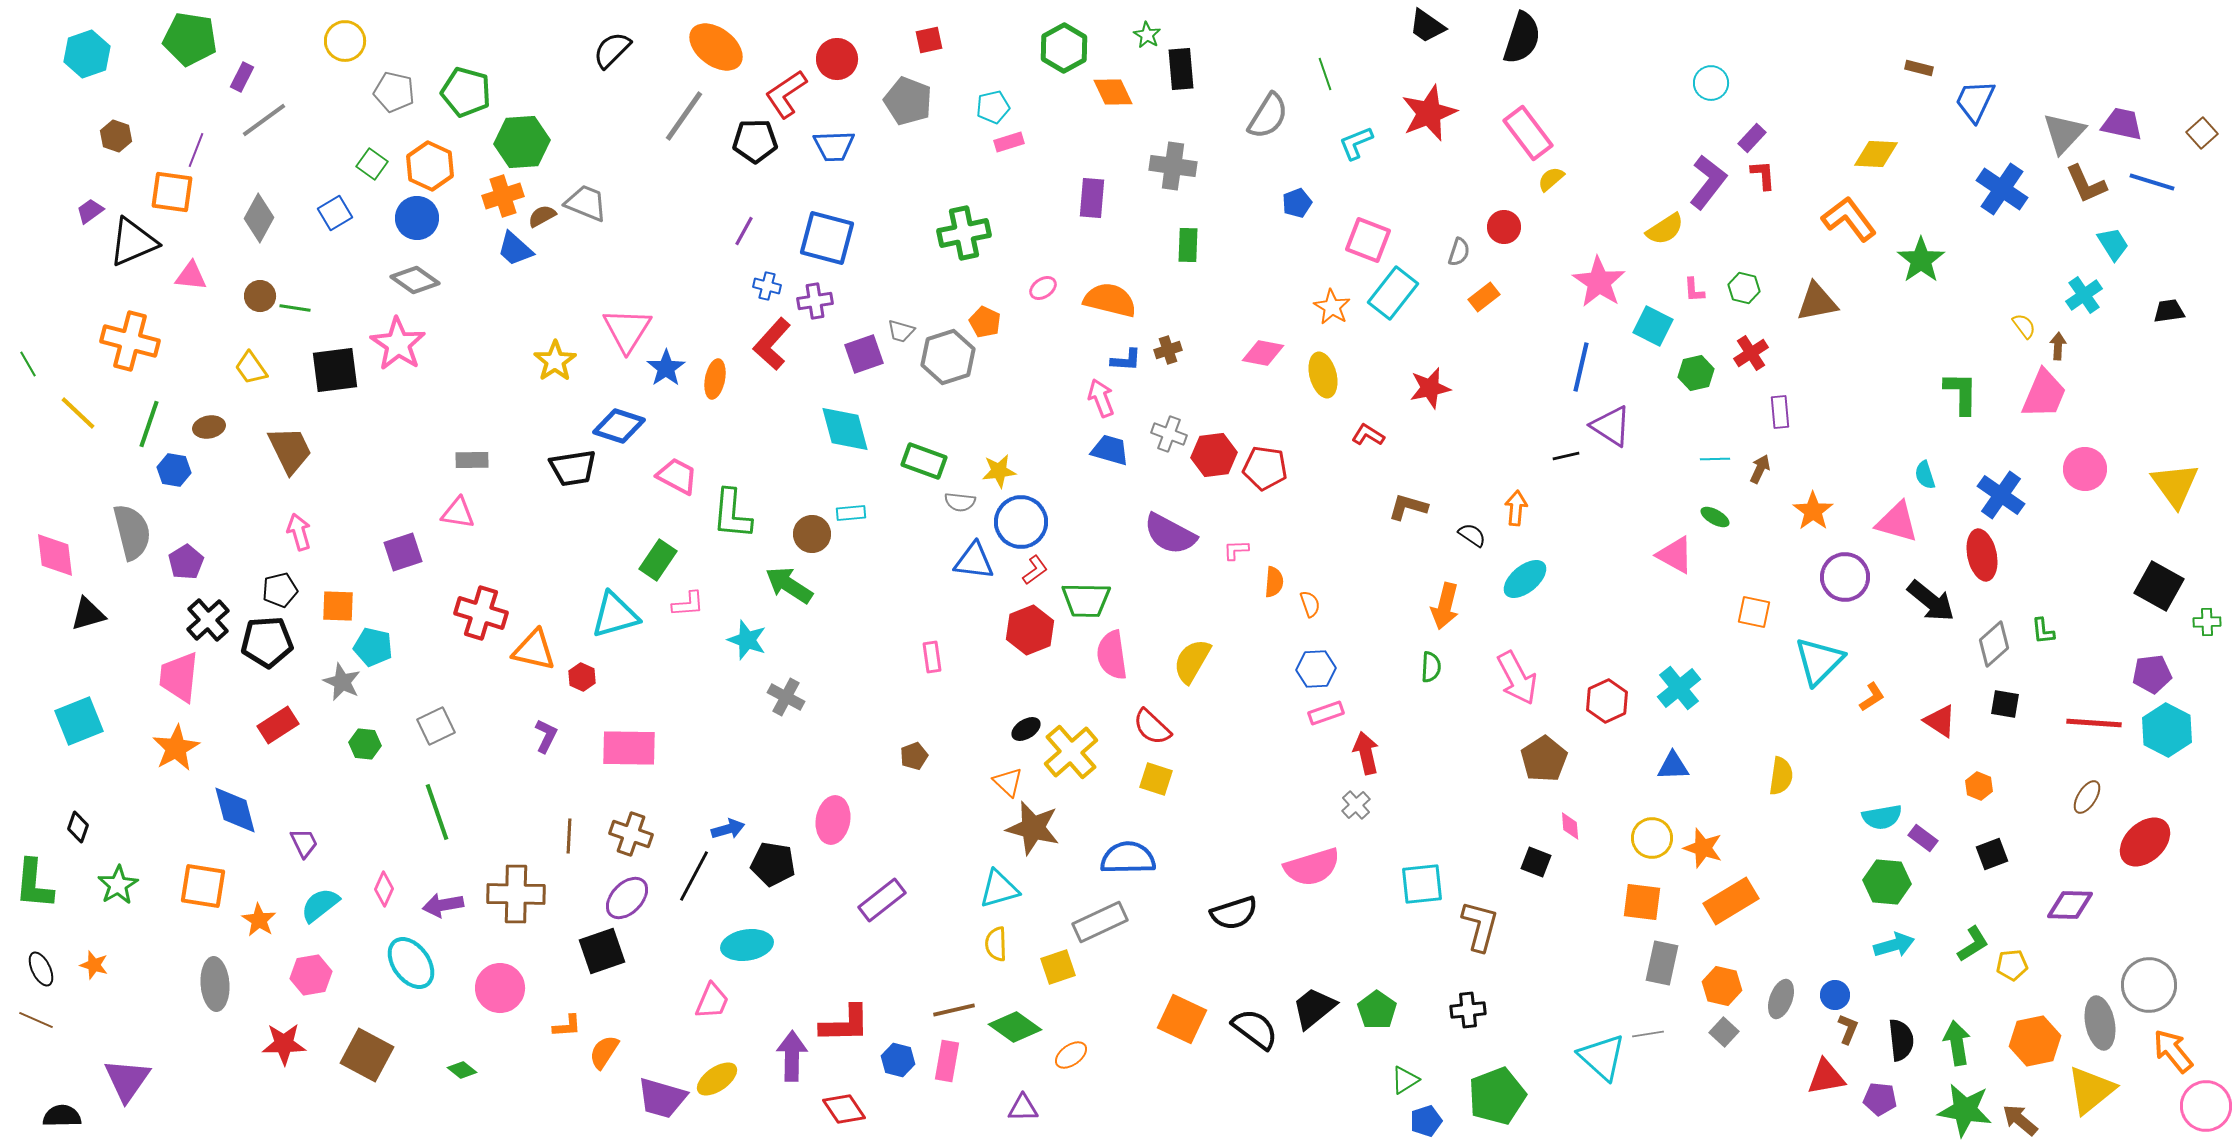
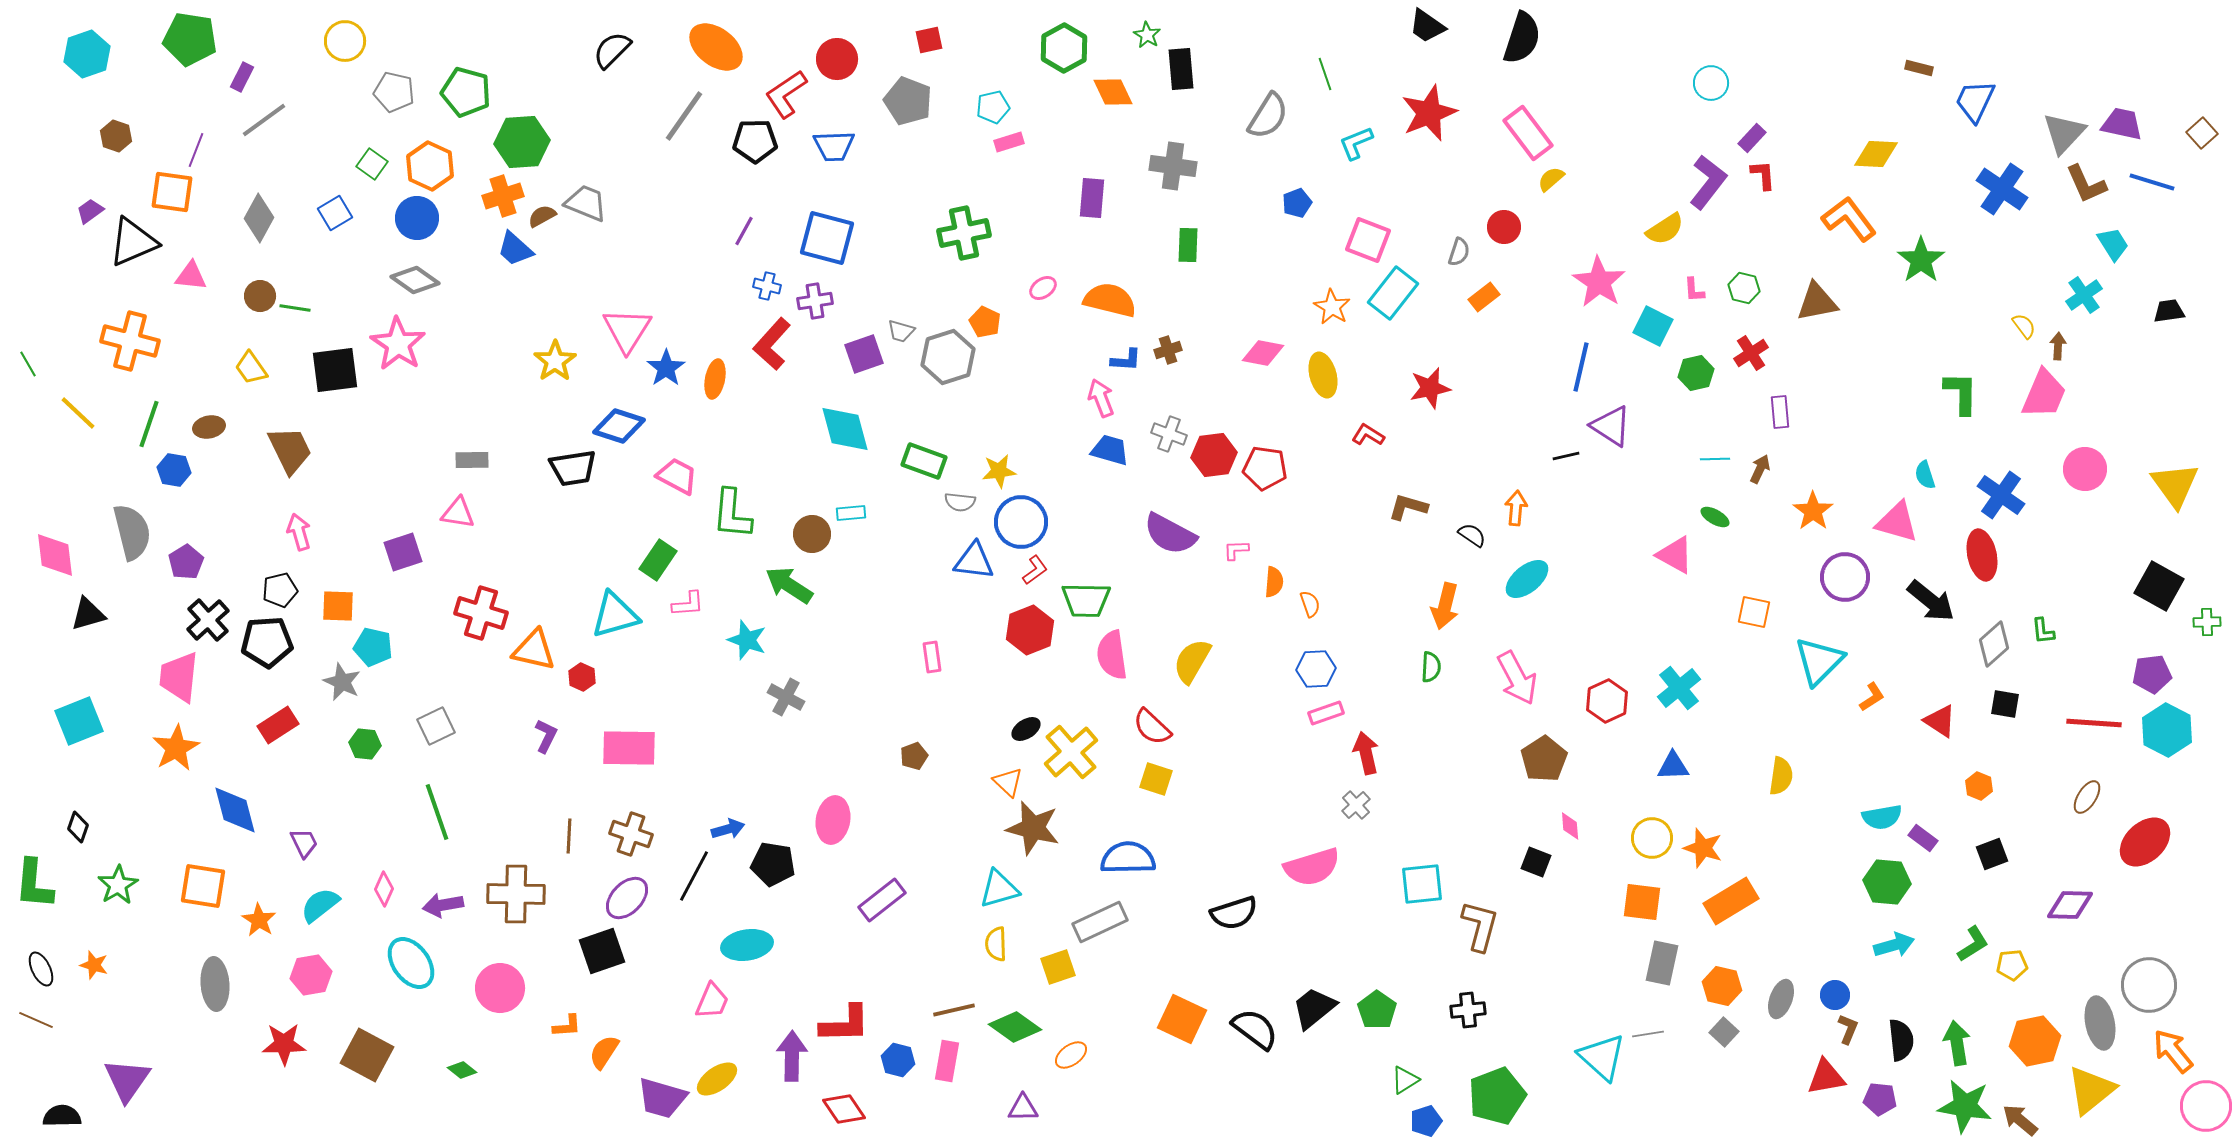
cyan ellipse at (1525, 579): moved 2 px right
green star at (1965, 1110): moved 4 px up
